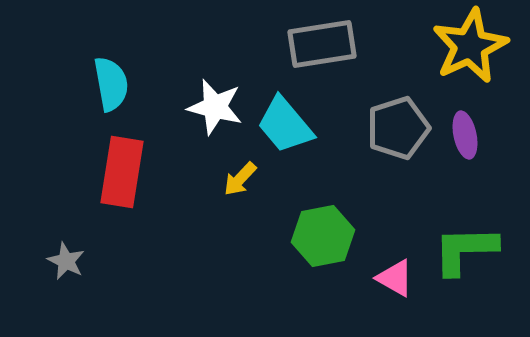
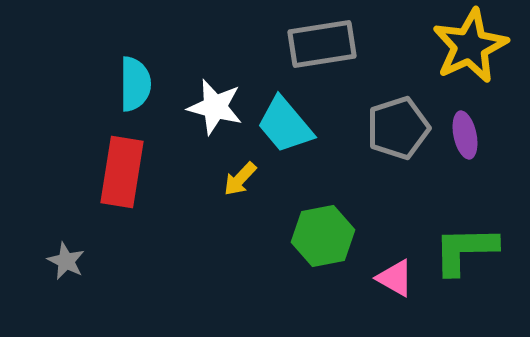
cyan semicircle: moved 24 px right; rotated 10 degrees clockwise
